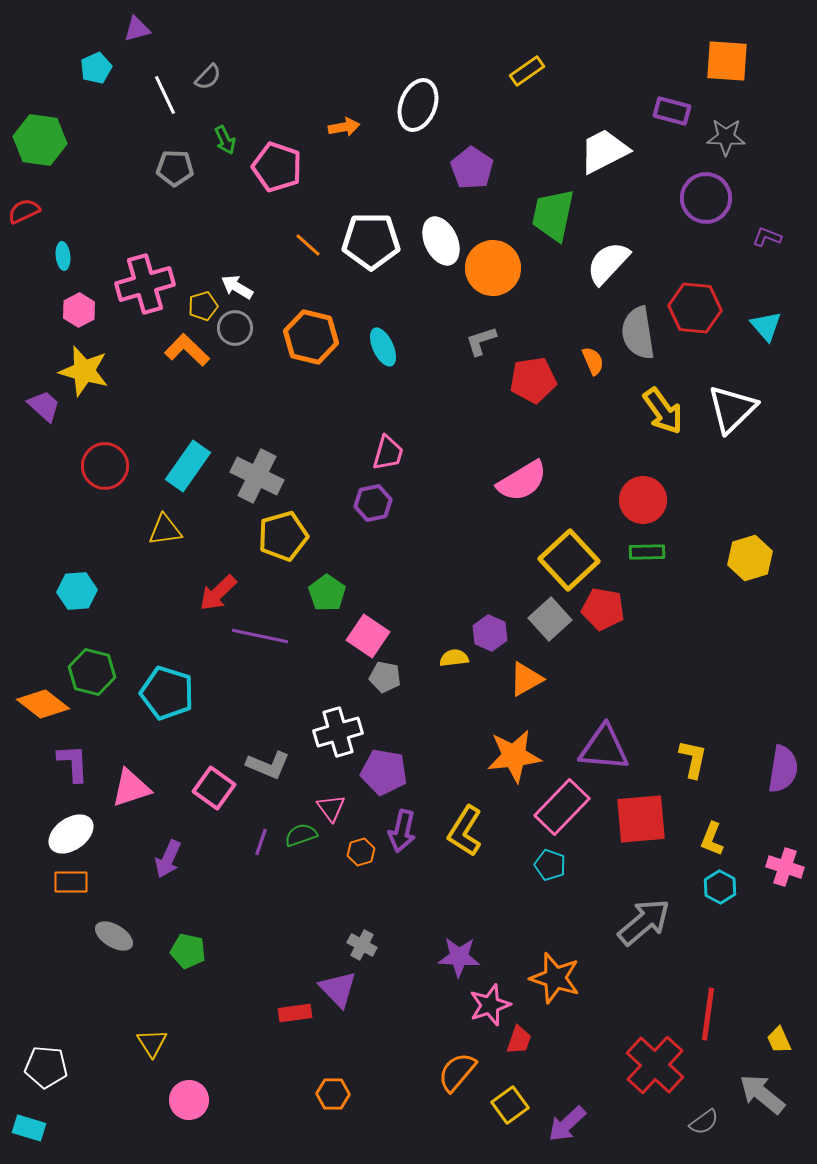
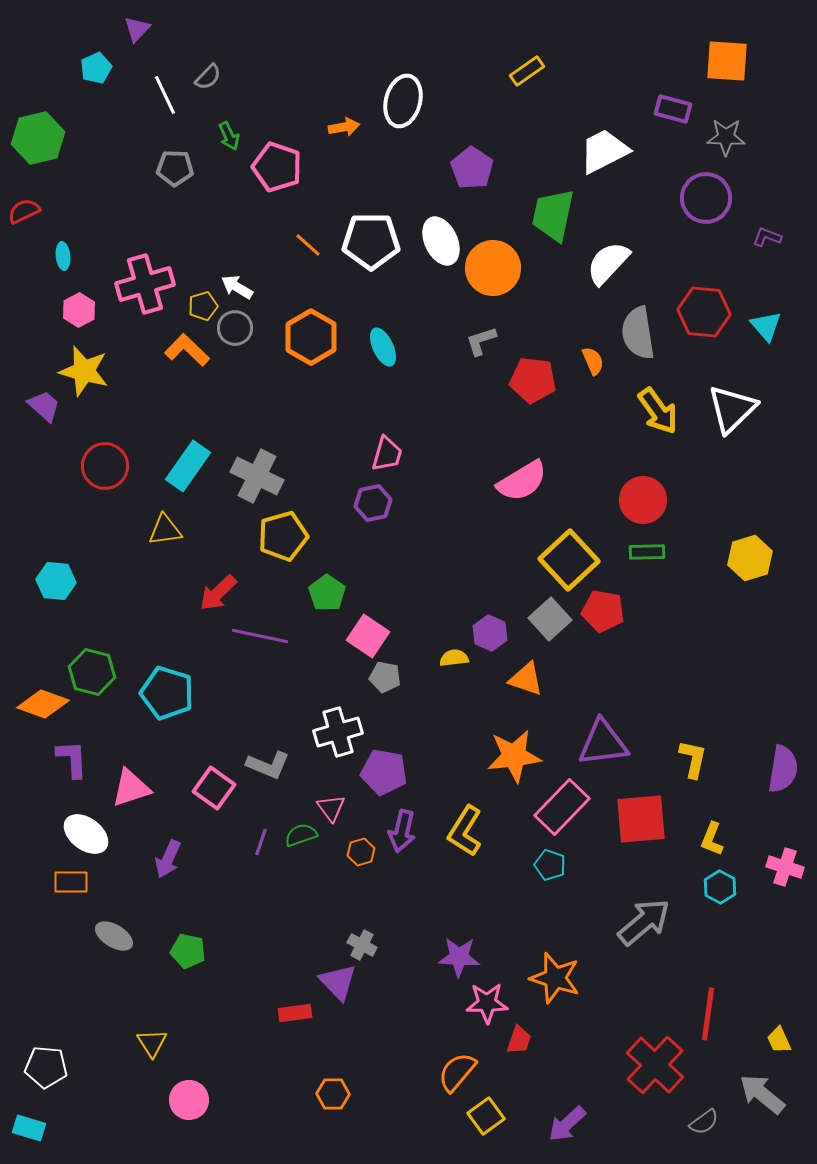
purple triangle at (137, 29): rotated 32 degrees counterclockwise
white ellipse at (418, 105): moved 15 px left, 4 px up; rotated 6 degrees counterclockwise
purple rectangle at (672, 111): moved 1 px right, 2 px up
green hexagon at (40, 140): moved 2 px left, 2 px up; rotated 21 degrees counterclockwise
green arrow at (225, 140): moved 4 px right, 4 px up
red hexagon at (695, 308): moved 9 px right, 4 px down
orange hexagon at (311, 337): rotated 16 degrees clockwise
red pentagon at (533, 380): rotated 15 degrees clockwise
yellow arrow at (663, 411): moved 5 px left
pink trapezoid at (388, 453): moved 1 px left, 1 px down
cyan hexagon at (77, 591): moved 21 px left, 10 px up; rotated 9 degrees clockwise
red pentagon at (603, 609): moved 2 px down
orange triangle at (526, 679): rotated 48 degrees clockwise
orange diamond at (43, 704): rotated 18 degrees counterclockwise
purple triangle at (604, 748): moved 1 px left, 5 px up; rotated 12 degrees counterclockwise
purple L-shape at (73, 763): moved 1 px left, 4 px up
white ellipse at (71, 834): moved 15 px right; rotated 72 degrees clockwise
purple triangle at (338, 989): moved 7 px up
pink star at (490, 1005): moved 3 px left, 2 px up; rotated 18 degrees clockwise
yellow square at (510, 1105): moved 24 px left, 11 px down
